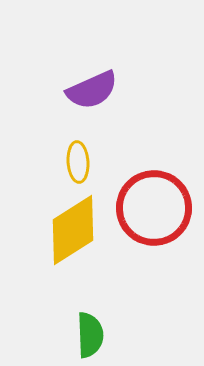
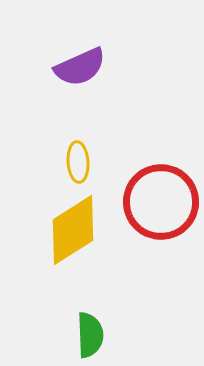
purple semicircle: moved 12 px left, 23 px up
red circle: moved 7 px right, 6 px up
